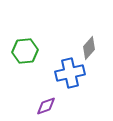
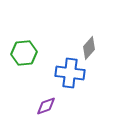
green hexagon: moved 1 px left, 2 px down
blue cross: rotated 20 degrees clockwise
